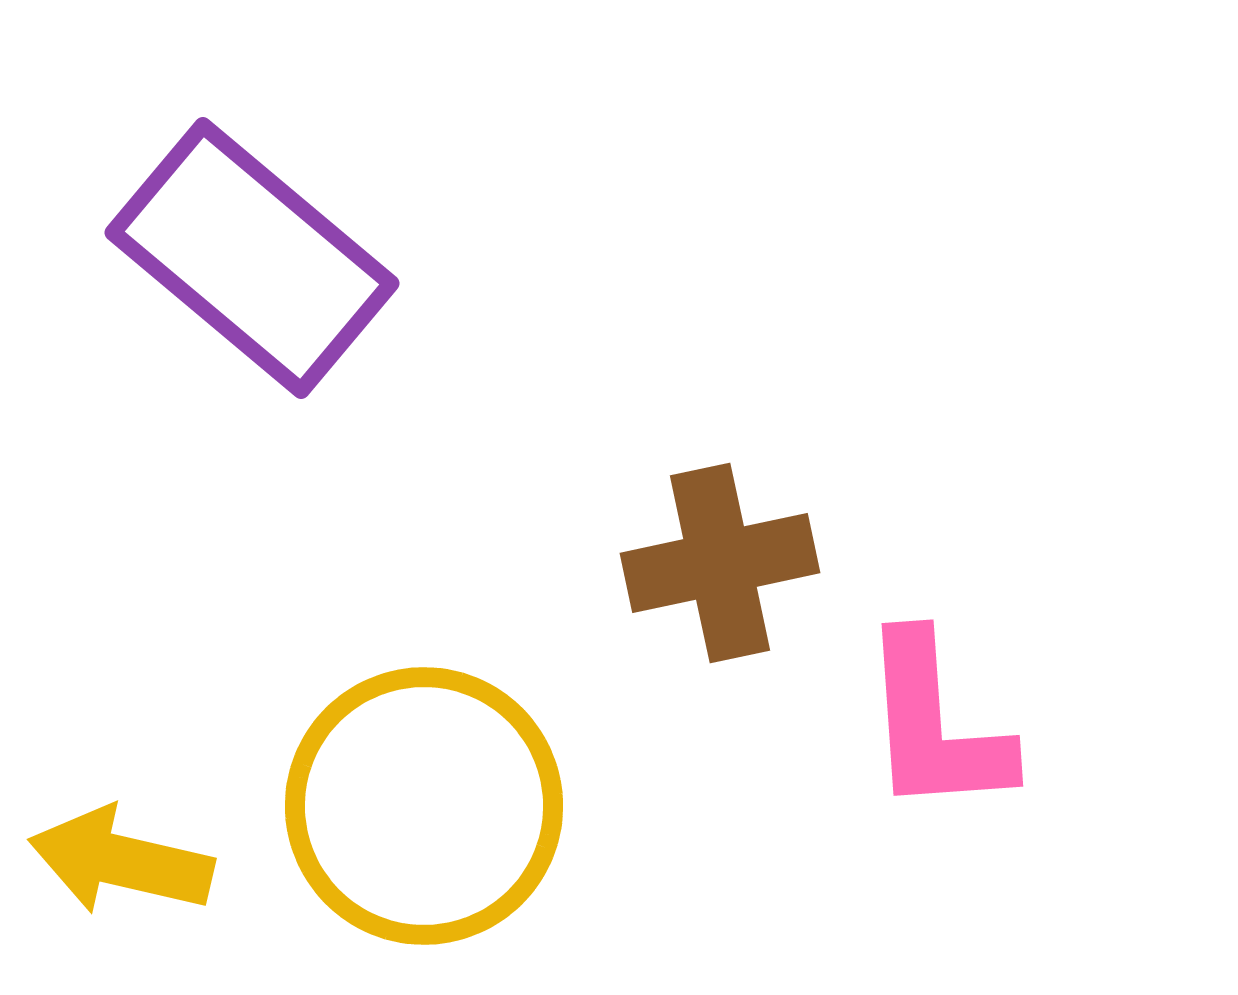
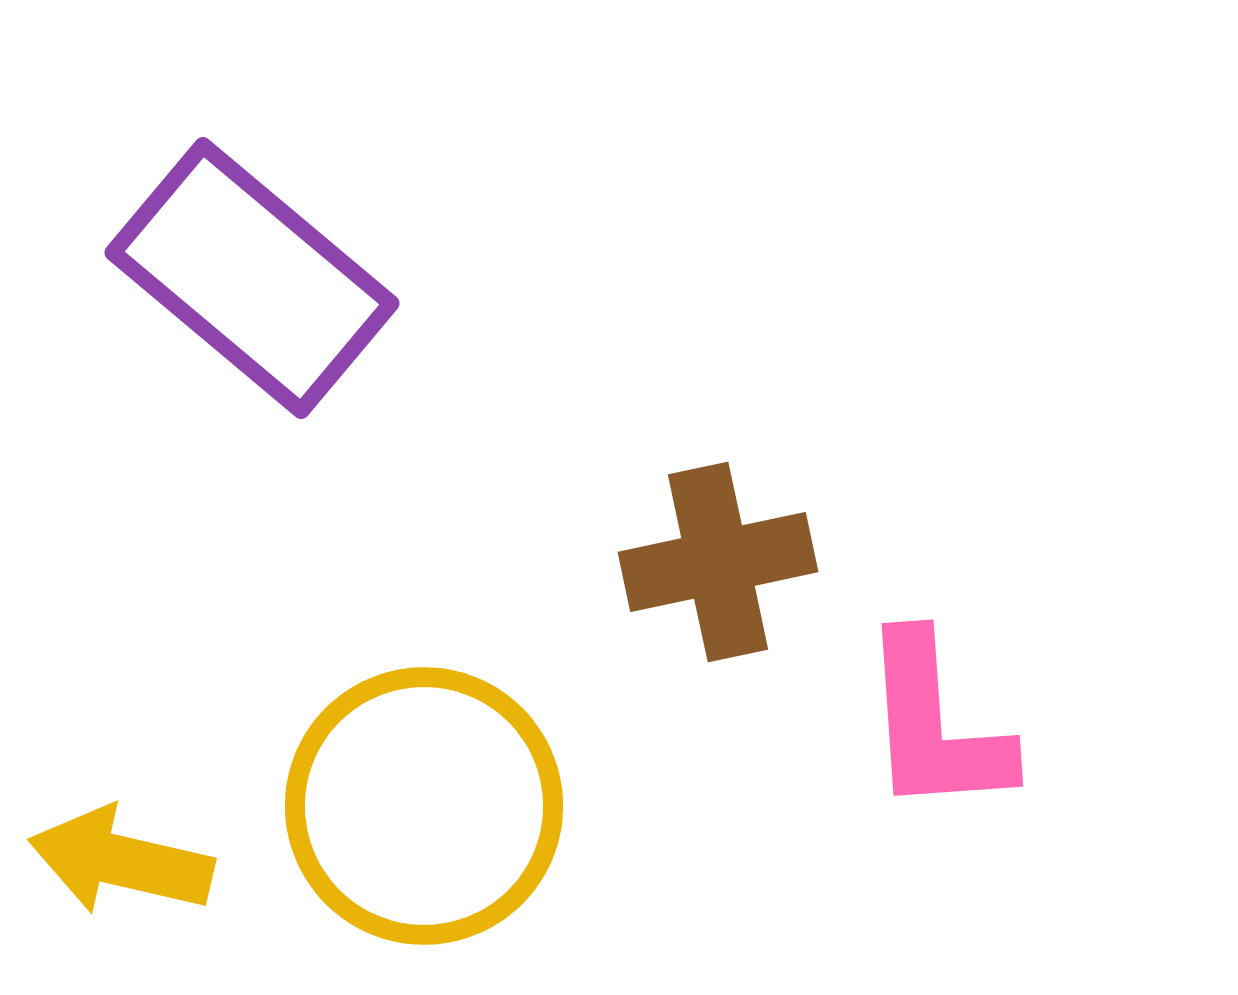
purple rectangle: moved 20 px down
brown cross: moved 2 px left, 1 px up
